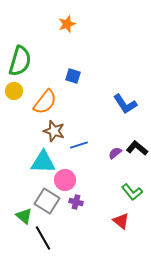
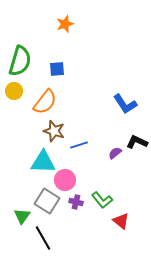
orange star: moved 2 px left
blue square: moved 16 px left, 7 px up; rotated 21 degrees counterclockwise
black L-shape: moved 6 px up; rotated 15 degrees counterclockwise
green L-shape: moved 30 px left, 8 px down
green triangle: moved 2 px left; rotated 24 degrees clockwise
